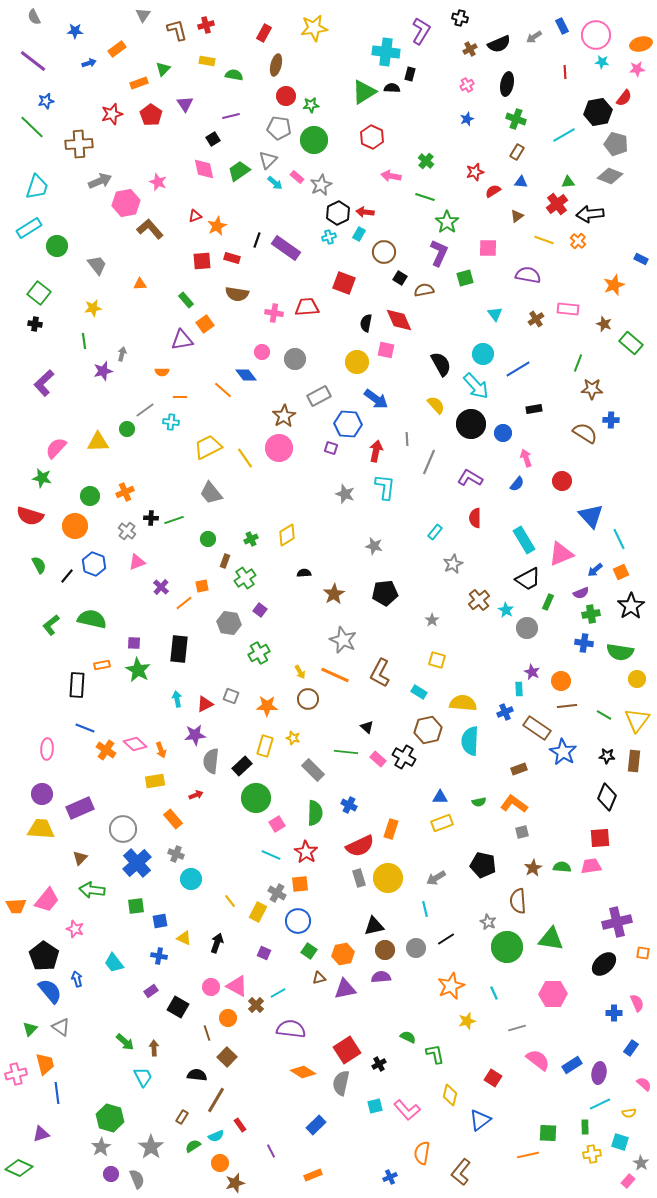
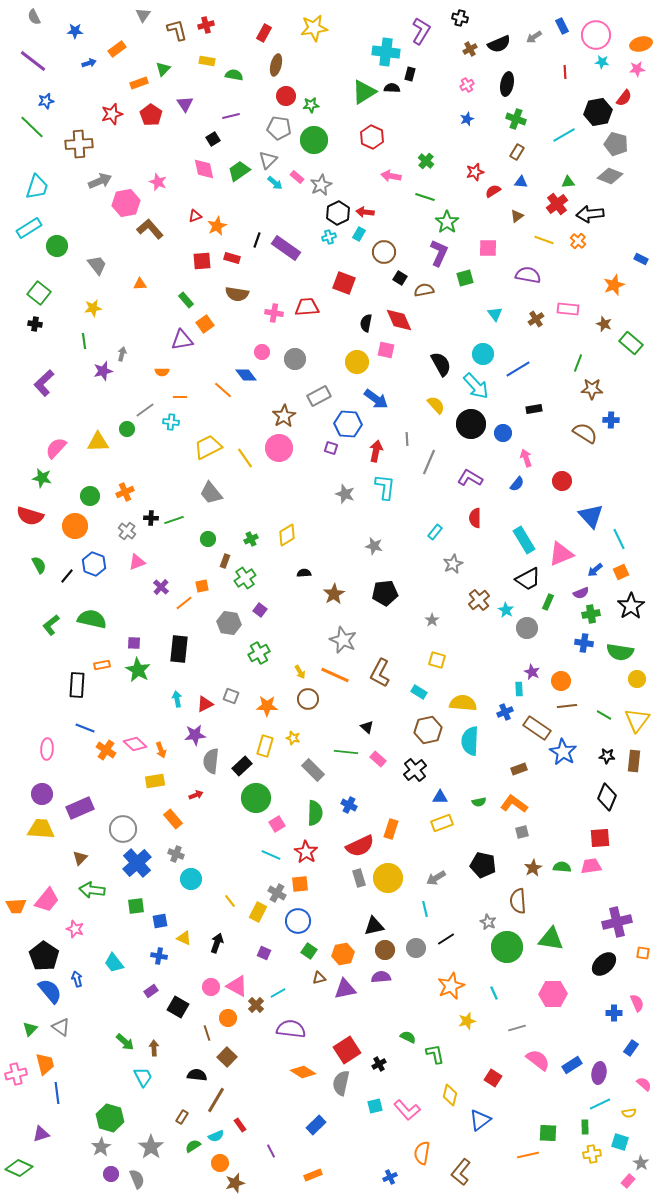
black cross at (404, 757): moved 11 px right, 13 px down; rotated 20 degrees clockwise
